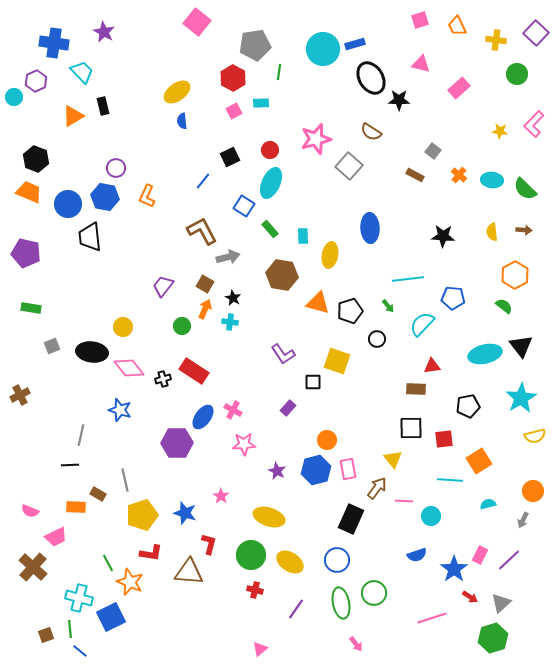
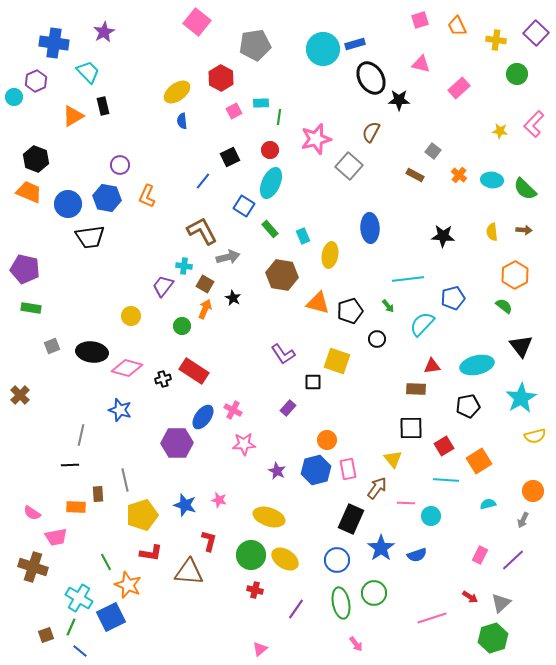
purple star at (104, 32): rotated 15 degrees clockwise
cyan trapezoid at (82, 72): moved 6 px right
green line at (279, 72): moved 45 px down
red hexagon at (233, 78): moved 12 px left
brown semicircle at (371, 132): rotated 85 degrees clockwise
purple circle at (116, 168): moved 4 px right, 3 px up
blue hexagon at (105, 197): moved 2 px right, 1 px down
cyan rectangle at (303, 236): rotated 21 degrees counterclockwise
black trapezoid at (90, 237): rotated 92 degrees counterclockwise
purple pentagon at (26, 253): moved 1 px left, 16 px down
blue pentagon at (453, 298): rotated 20 degrees counterclockwise
cyan cross at (230, 322): moved 46 px left, 56 px up
yellow circle at (123, 327): moved 8 px right, 11 px up
cyan ellipse at (485, 354): moved 8 px left, 11 px down
pink diamond at (129, 368): moved 2 px left; rotated 36 degrees counterclockwise
brown cross at (20, 395): rotated 18 degrees counterclockwise
red square at (444, 439): moved 7 px down; rotated 24 degrees counterclockwise
cyan line at (450, 480): moved 4 px left
brown rectangle at (98, 494): rotated 56 degrees clockwise
pink star at (221, 496): moved 2 px left, 4 px down; rotated 21 degrees counterclockwise
pink line at (404, 501): moved 2 px right, 2 px down
pink semicircle at (30, 511): moved 2 px right, 2 px down; rotated 12 degrees clockwise
blue star at (185, 513): moved 8 px up
pink trapezoid at (56, 537): rotated 15 degrees clockwise
red L-shape at (209, 544): moved 3 px up
purple line at (509, 560): moved 4 px right
yellow ellipse at (290, 562): moved 5 px left, 3 px up
green line at (108, 563): moved 2 px left, 1 px up
brown cross at (33, 567): rotated 24 degrees counterclockwise
blue star at (454, 569): moved 73 px left, 21 px up
orange star at (130, 582): moved 2 px left, 3 px down
cyan cross at (79, 598): rotated 16 degrees clockwise
green line at (70, 629): moved 1 px right, 2 px up; rotated 30 degrees clockwise
